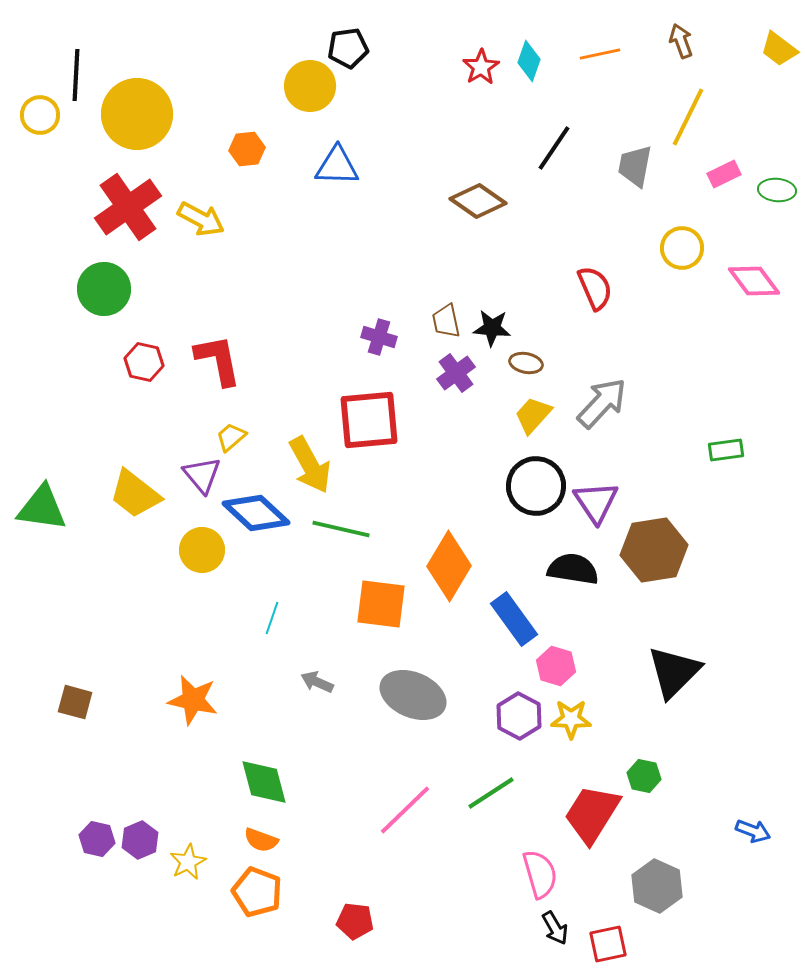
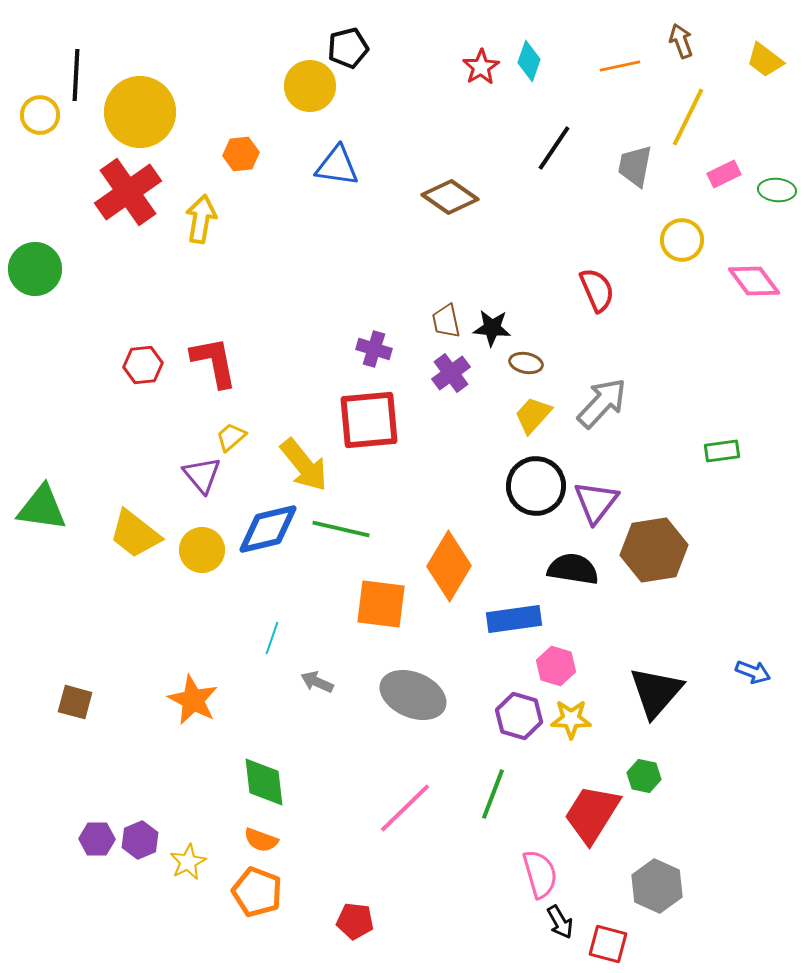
black pentagon at (348, 48): rotated 6 degrees counterclockwise
yellow trapezoid at (779, 49): moved 14 px left, 11 px down
orange line at (600, 54): moved 20 px right, 12 px down
yellow circle at (137, 114): moved 3 px right, 2 px up
orange hexagon at (247, 149): moved 6 px left, 5 px down
blue triangle at (337, 166): rotated 6 degrees clockwise
brown diamond at (478, 201): moved 28 px left, 4 px up
red cross at (128, 207): moved 15 px up
yellow arrow at (201, 219): rotated 108 degrees counterclockwise
yellow circle at (682, 248): moved 8 px up
red semicircle at (595, 288): moved 2 px right, 2 px down
green circle at (104, 289): moved 69 px left, 20 px up
purple cross at (379, 337): moved 5 px left, 12 px down
red L-shape at (218, 360): moved 4 px left, 2 px down
red hexagon at (144, 362): moved 1 px left, 3 px down; rotated 18 degrees counterclockwise
purple cross at (456, 373): moved 5 px left
green rectangle at (726, 450): moved 4 px left, 1 px down
yellow arrow at (310, 465): moved 6 px left; rotated 10 degrees counterclockwise
yellow trapezoid at (135, 494): moved 40 px down
purple triangle at (596, 502): rotated 12 degrees clockwise
blue diamond at (256, 513): moved 12 px right, 16 px down; rotated 56 degrees counterclockwise
cyan line at (272, 618): moved 20 px down
blue rectangle at (514, 619): rotated 62 degrees counterclockwise
black triangle at (674, 672): moved 18 px left, 20 px down; rotated 4 degrees counterclockwise
orange star at (193, 700): rotated 15 degrees clockwise
purple hexagon at (519, 716): rotated 12 degrees counterclockwise
green diamond at (264, 782): rotated 8 degrees clockwise
green line at (491, 793): moved 2 px right, 1 px down; rotated 36 degrees counterclockwise
pink line at (405, 810): moved 2 px up
blue arrow at (753, 831): moved 159 px up
purple hexagon at (97, 839): rotated 12 degrees counterclockwise
black arrow at (555, 928): moved 5 px right, 6 px up
red square at (608, 944): rotated 27 degrees clockwise
